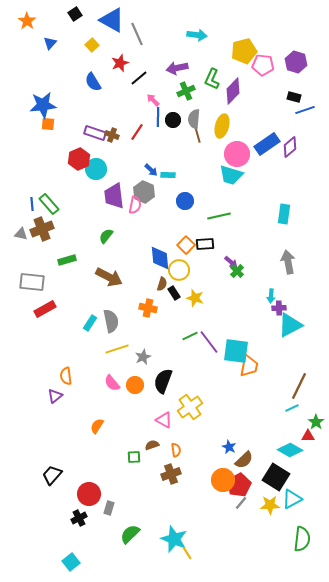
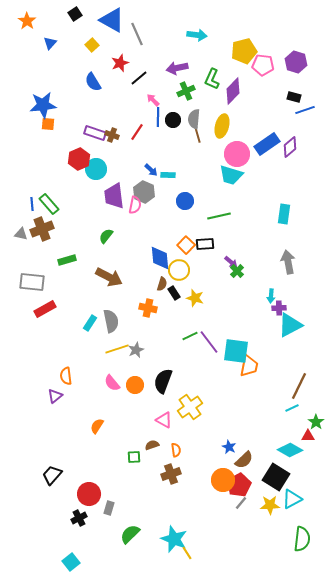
gray star at (143, 357): moved 7 px left, 7 px up
